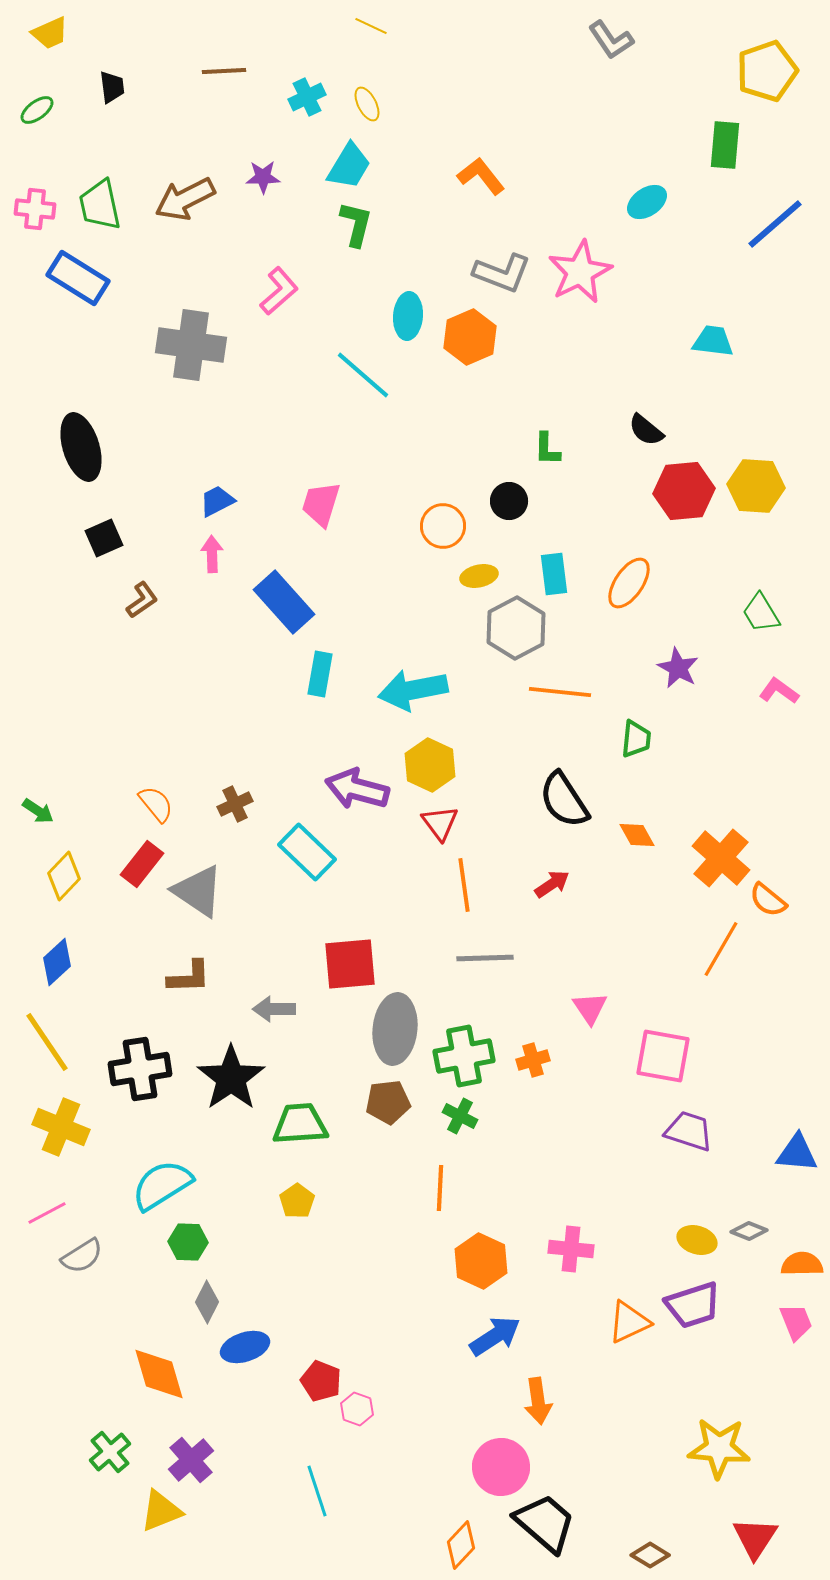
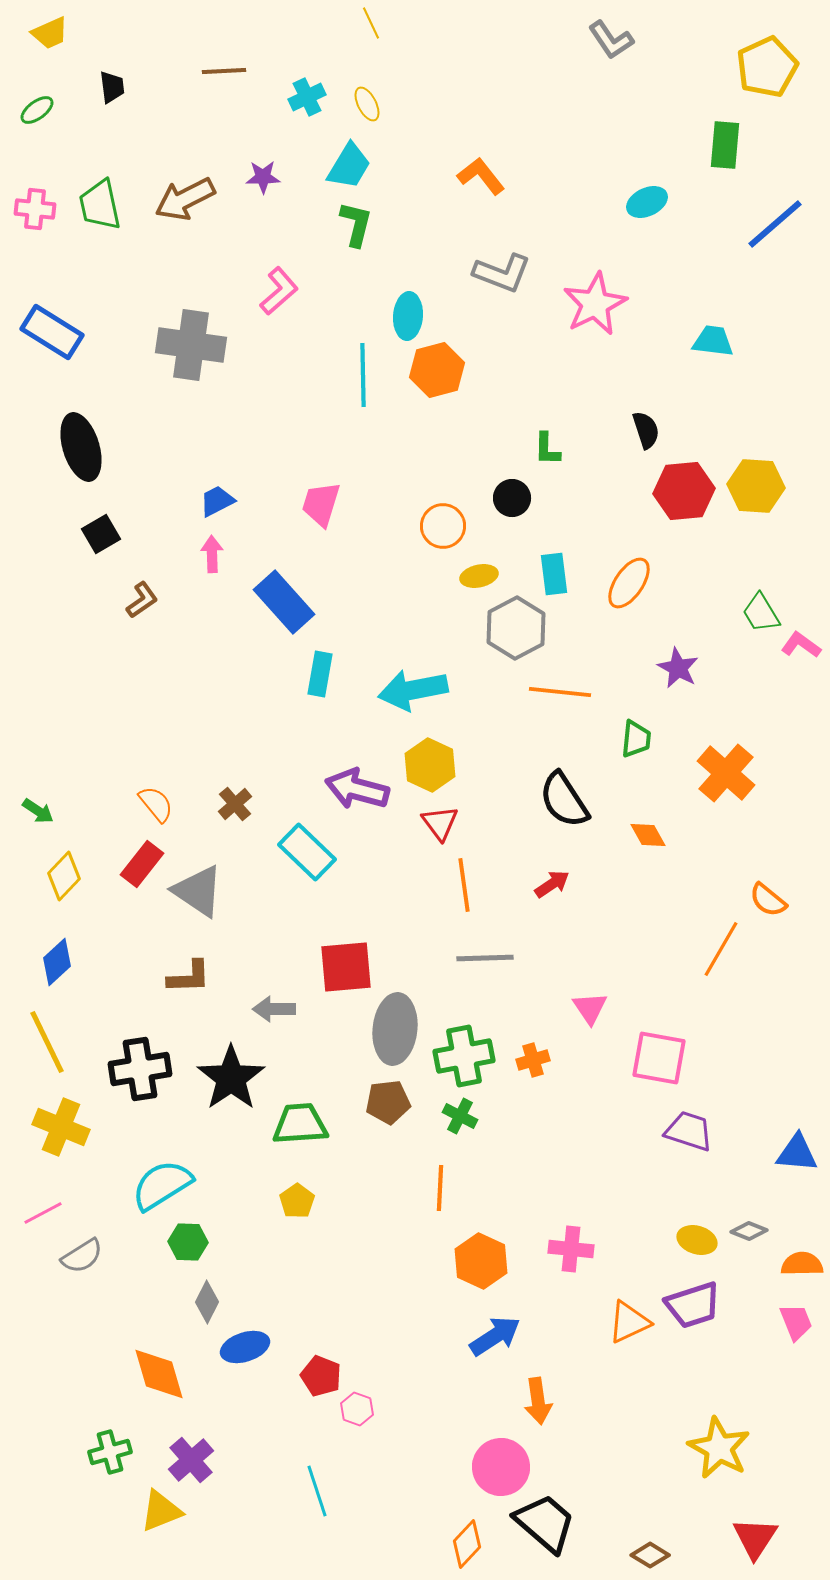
yellow line at (371, 26): moved 3 px up; rotated 40 degrees clockwise
yellow pentagon at (767, 71): moved 4 px up; rotated 6 degrees counterclockwise
cyan ellipse at (647, 202): rotated 9 degrees clockwise
pink star at (580, 272): moved 15 px right, 32 px down
blue rectangle at (78, 278): moved 26 px left, 54 px down
orange hexagon at (470, 337): moved 33 px left, 33 px down; rotated 8 degrees clockwise
cyan line at (363, 375): rotated 48 degrees clockwise
black semicircle at (646, 430): rotated 147 degrees counterclockwise
black circle at (509, 501): moved 3 px right, 3 px up
black square at (104, 538): moved 3 px left, 4 px up; rotated 6 degrees counterclockwise
pink L-shape at (779, 691): moved 22 px right, 46 px up
brown cross at (235, 804): rotated 16 degrees counterclockwise
orange diamond at (637, 835): moved 11 px right
orange cross at (721, 858): moved 5 px right, 85 px up
red square at (350, 964): moved 4 px left, 3 px down
yellow line at (47, 1042): rotated 8 degrees clockwise
pink square at (663, 1056): moved 4 px left, 2 px down
pink line at (47, 1213): moved 4 px left
red pentagon at (321, 1381): moved 5 px up
yellow star at (719, 1448): rotated 24 degrees clockwise
green cross at (110, 1452): rotated 24 degrees clockwise
orange diamond at (461, 1545): moved 6 px right, 1 px up
